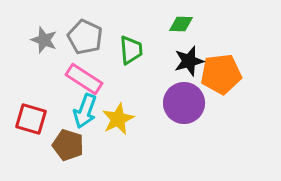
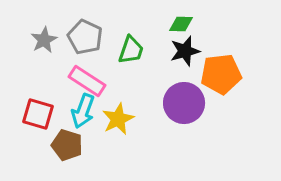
gray star: rotated 24 degrees clockwise
green trapezoid: rotated 24 degrees clockwise
black star: moved 4 px left, 10 px up
pink rectangle: moved 3 px right, 2 px down
cyan arrow: moved 2 px left
red square: moved 7 px right, 5 px up
brown pentagon: moved 1 px left
